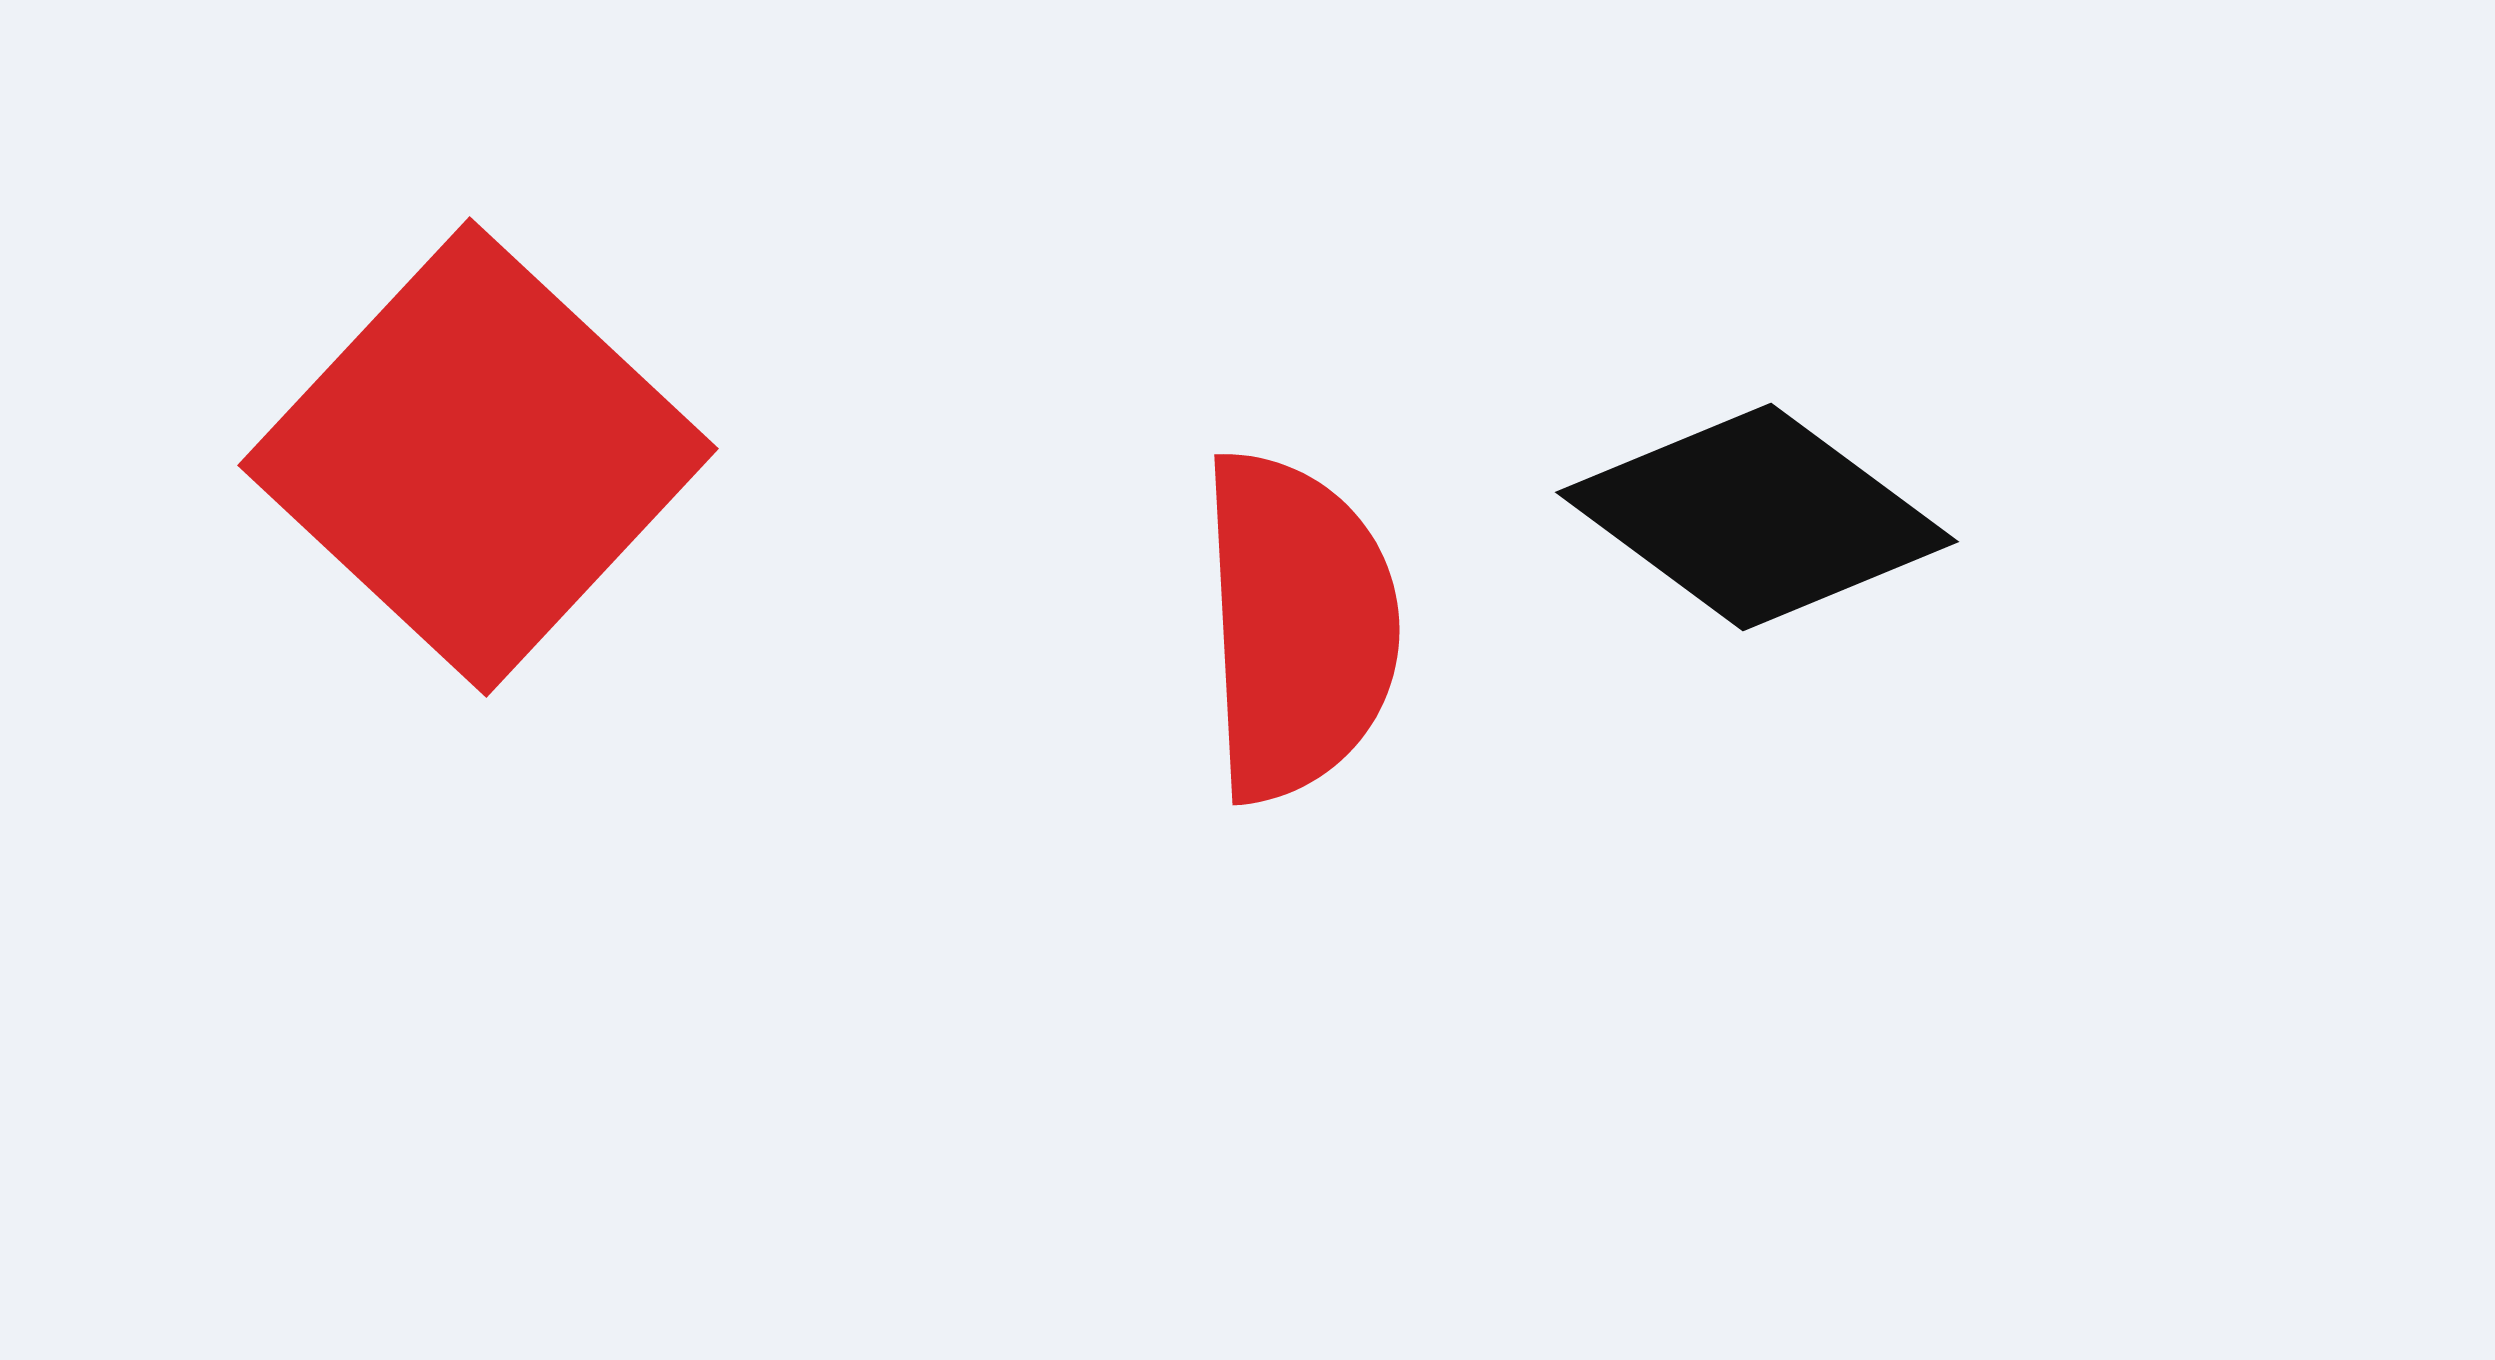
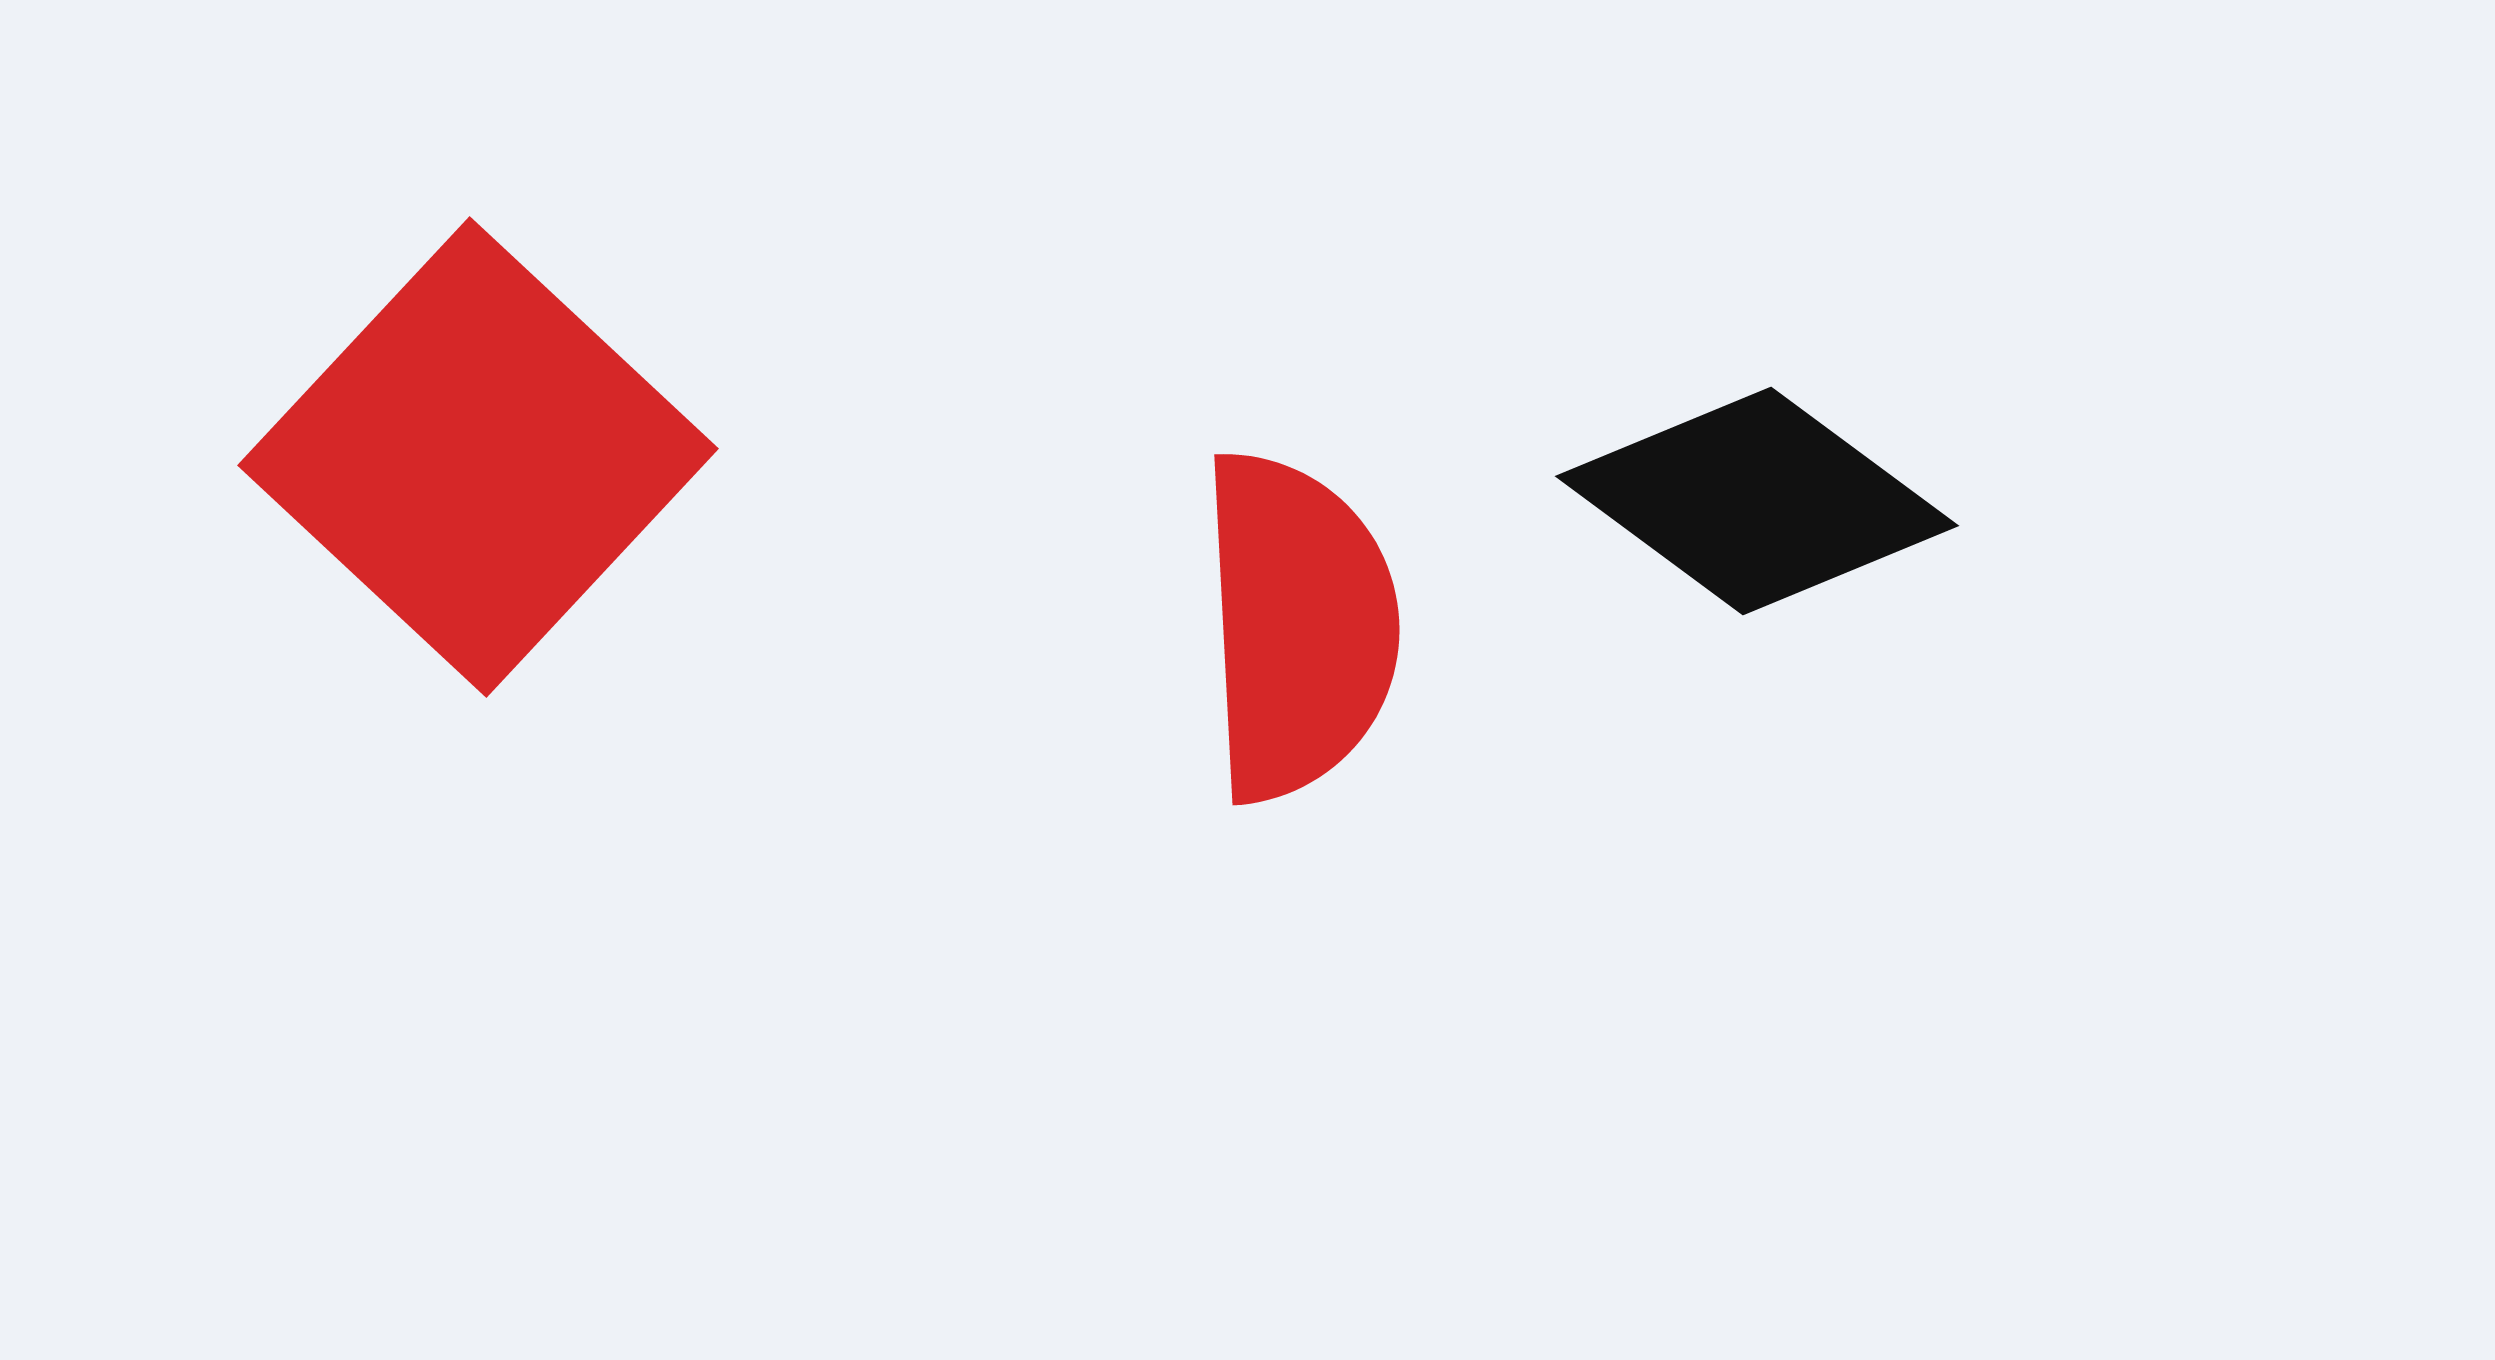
black diamond: moved 16 px up
